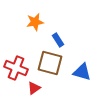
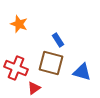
orange star: moved 16 px left, 2 px down; rotated 30 degrees clockwise
brown square: moved 1 px right
